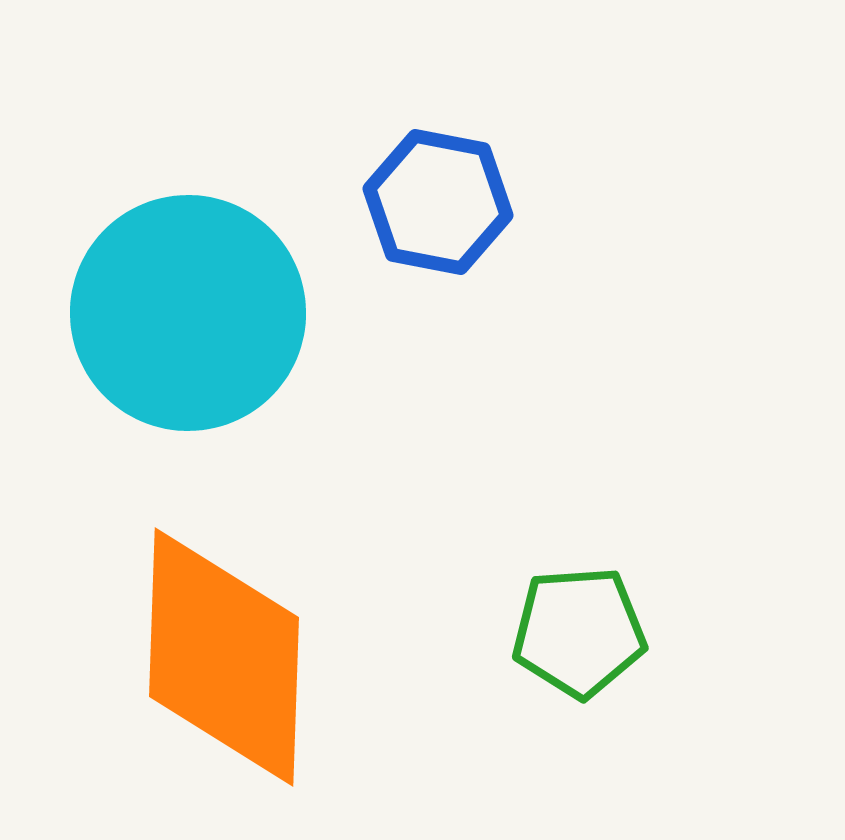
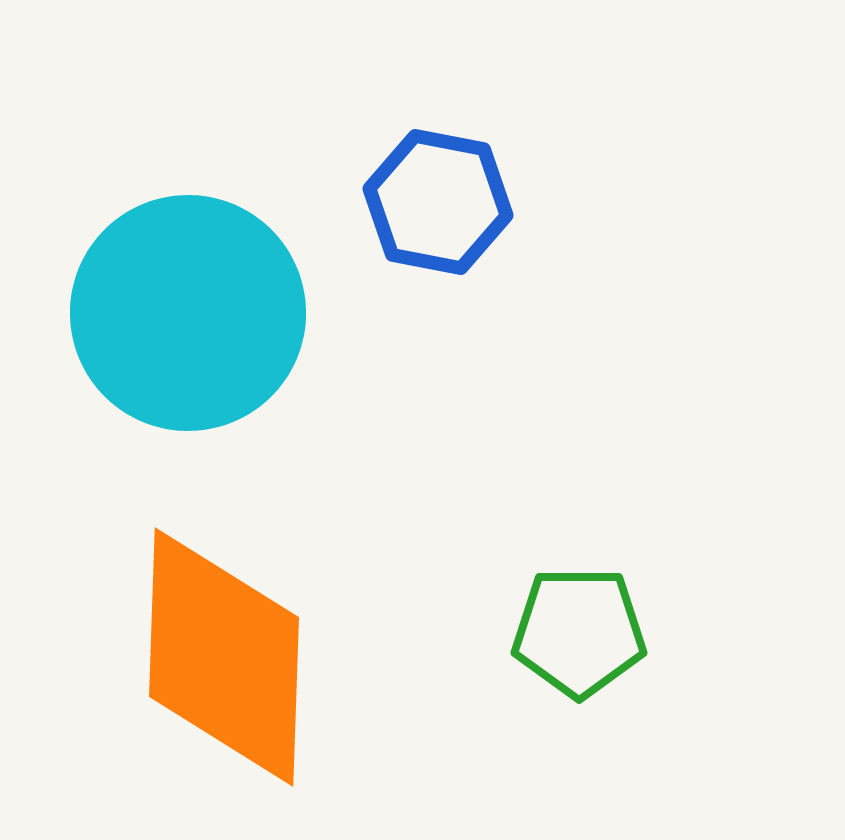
green pentagon: rotated 4 degrees clockwise
